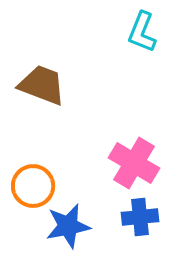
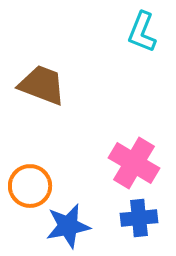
orange circle: moved 3 px left
blue cross: moved 1 px left, 1 px down
